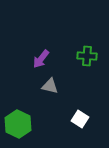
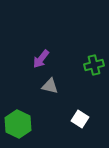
green cross: moved 7 px right, 9 px down; rotated 18 degrees counterclockwise
